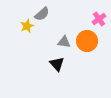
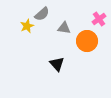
gray triangle: moved 14 px up
